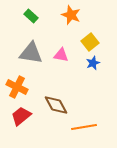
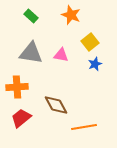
blue star: moved 2 px right, 1 px down
orange cross: rotated 30 degrees counterclockwise
red trapezoid: moved 2 px down
